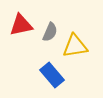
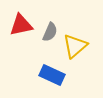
yellow triangle: rotated 32 degrees counterclockwise
blue rectangle: rotated 25 degrees counterclockwise
